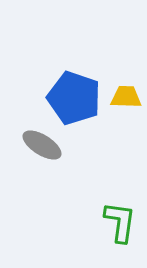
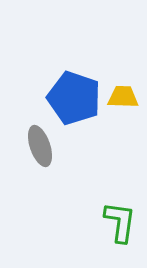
yellow trapezoid: moved 3 px left
gray ellipse: moved 2 px left, 1 px down; rotated 39 degrees clockwise
